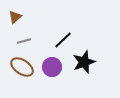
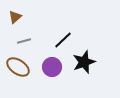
brown ellipse: moved 4 px left
